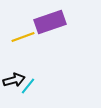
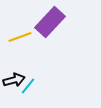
purple rectangle: rotated 28 degrees counterclockwise
yellow line: moved 3 px left
